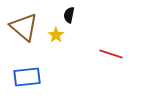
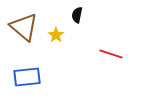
black semicircle: moved 8 px right
